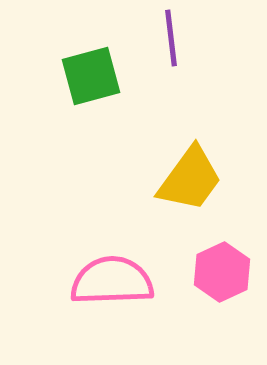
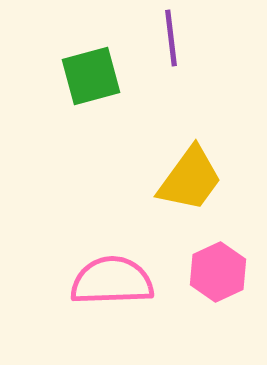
pink hexagon: moved 4 px left
